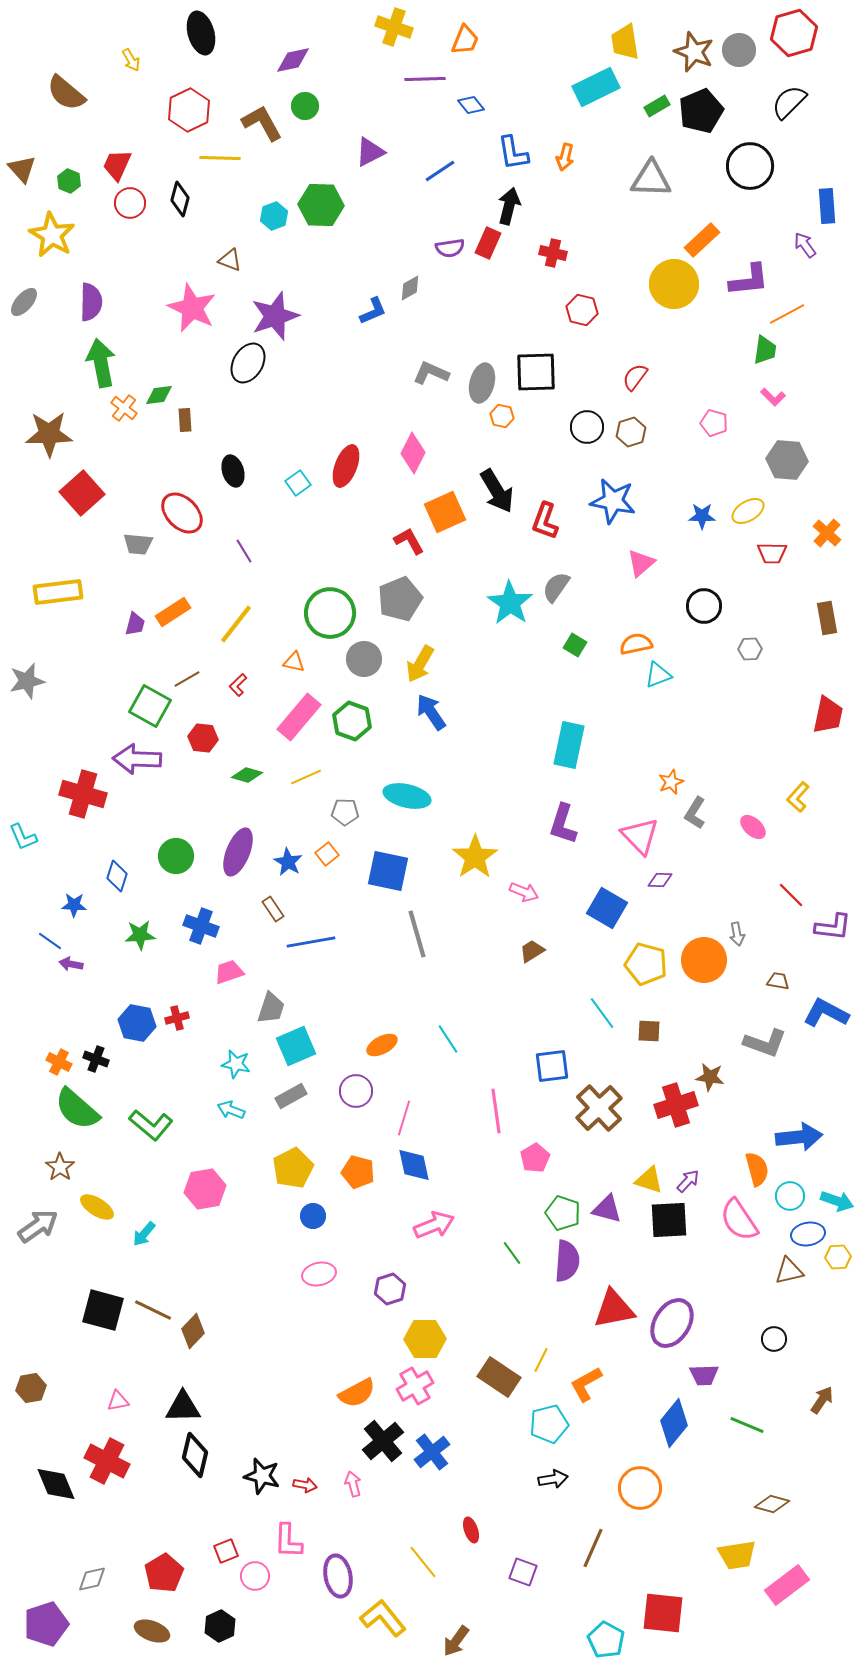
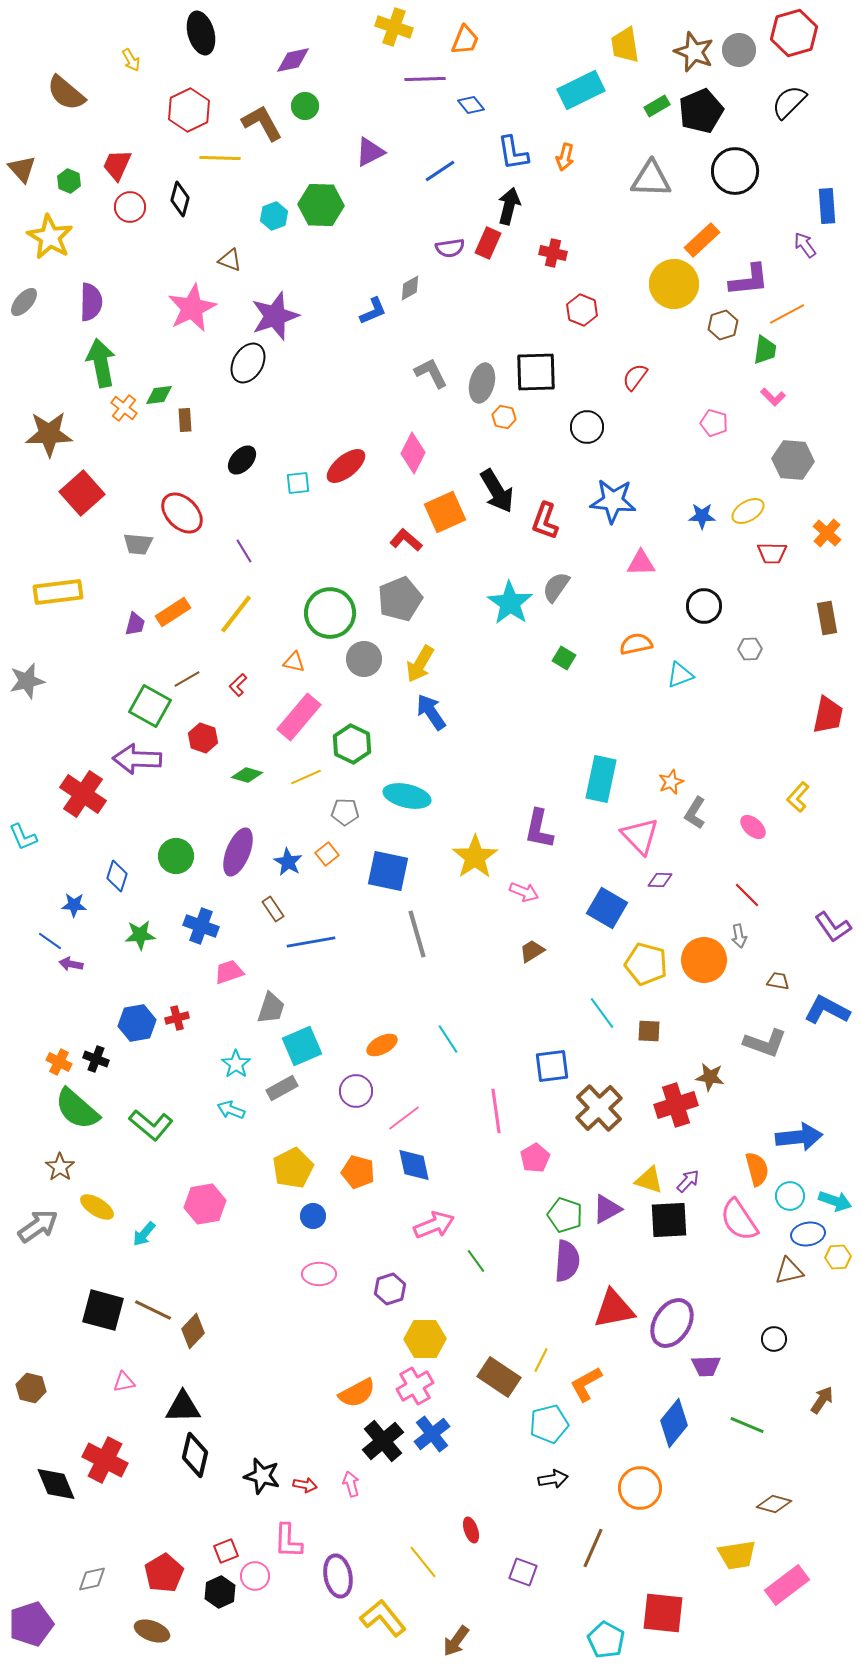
yellow trapezoid at (625, 42): moved 3 px down
cyan rectangle at (596, 87): moved 15 px left, 3 px down
black circle at (750, 166): moved 15 px left, 5 px down
red circle at (130, 203): moved 4 px down
yellow star at (52, 235): moved 2 px left, 2 px down
pink star at (192, 308): rotated 21 degrees clockwise
red hexagon at (582, 310): rotated 8 degrees clockwise
gray L-shape at (431, 373): rotated 39 degrees clockwise
orange hexagon at (502, 416): moved 2 px right, 1 px down
brown hexagon at (631, 432): moved 92 px right, 107 px up
gray hexagon at (787, 460): moved 6 px right
red ellipse at (346, 466): rotated 30 degrees clockwise
black ellipse at (233, 471): moved 9 px right, 11 px up; rotated 60 degrees clockwise
cyan square at (298, 483): rotated 30 degrees clockwise
blue star at (613, 501): rotated 6 degrees counterclockwise
red L-shape at (409, 541): moved 3 px left, 1 px up; rotated 20 degrees counterclockwise
pink triangle at (641, 563): rotated 40 degrees clockwise
yellow line at (236, 624): moved 10 px up
green square at (575, 645): moved 11 px left, 13 px down
cyan triangle at (658, 675): moved 22 px right
green hexagon at (352, 721): moved 23 px down; rotated 6 degrees clockwise
red hexagon at (203, 738): rotated 12 degrees clockwise
cyan rectangle at (569, 745): moved 32 px right, 34 px down
red cross at (83, 794): rotated 18 degrees clockwise
purple L-shape at (563, 824): moved 24 px left, 5 px down; rotated 6 degrees counterclockwise
red line at (791, 895): moved 44 px left
purple L-shape at (833, 927): rotated 48 degrees clockwise
gray arrow at (737, 934): moved 2 px right, 2 px down
blue L-shape at (826, 1013): moved 1 px right, 3 px up
blue hexagon at (137, 1023): rotated 21 degrees counterclockwise
cyan square at (296, 1046): moved 6 px right
cyan star at (236, 1064): rotated 24 degrees clockwise
gray rectangle at (291, 1096): moved 9 px left, 8 px up
pink line at (404, 1118): rotated 36 degrees clockwise
pink hexagon at (205, 1189): moved 15 px down
cyan arrow at (837, 1201): moved 2 px left
purple triangle at (607, 1209): rotated 44 degrees counterclockwise
green pentagon at (563, 1213): moved 2 px right, 2 px down
green line at (512, 1253): moved 36 px left, 8 px down
pink ellipse at (319, 1274): rotated 12 degrees clockwise
purple trapezoid at (704, 1375): moved 2 px right, 9 px up
brown hexagon at (31, 1388): rotated 24 degrees clockwise
pink triangle at (118, 1401): moved 6 px right, 19 px up
blue cross at (432, 1452): moved 18 px up
red cross at (107, 1461): moved 2 px left, 1 px up
pink arrow at (353, 1484): moved 2 px left
brown diamond at (772, 1504): moved 2 px right
purple pentagon at (46, 1624): moved 15 px left
black hexagon at (220, 1626): moved 34 px up
